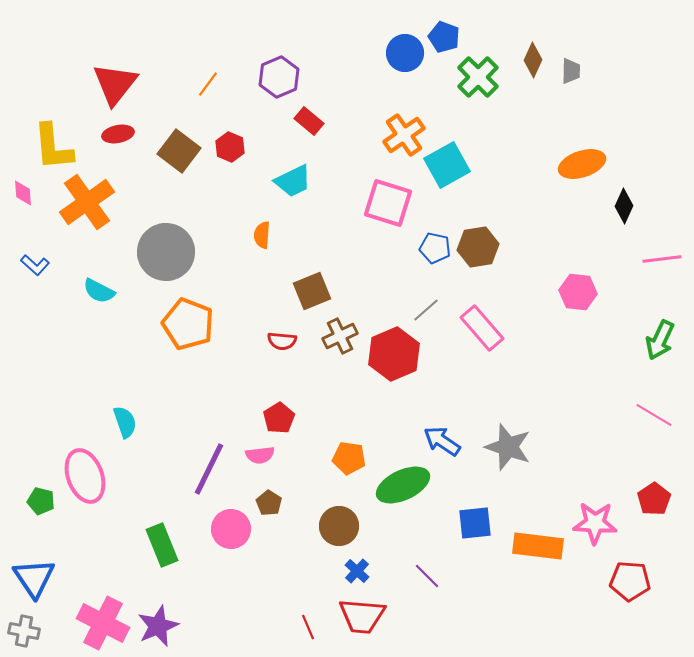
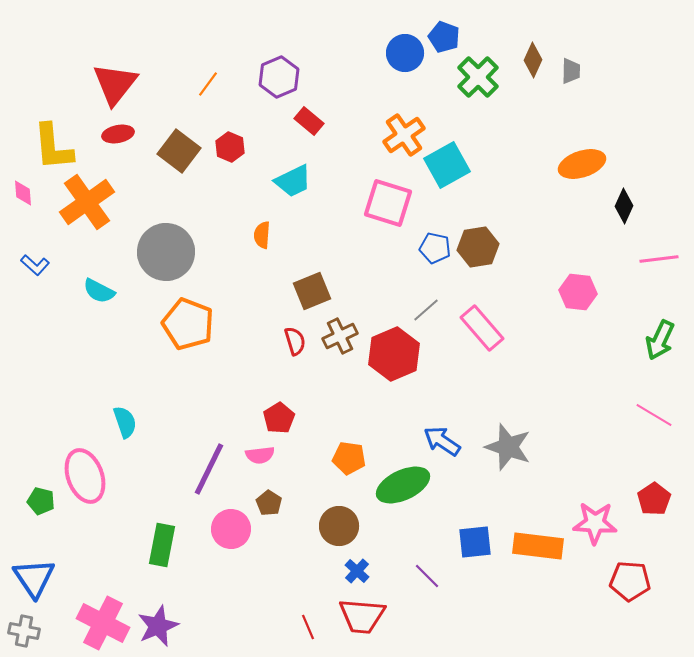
pink line at (662, 259): moved 3 px left
red semicircle at (282, 341): moved 13 px right; rotated 112 degrees counterclockwise
blue square at (475, 523): moved 19 px down
green rectangle at (162, 545): rotated 33 degrees clockwise
